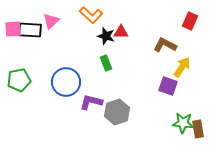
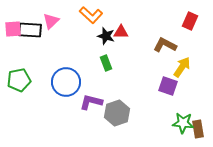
gray hexagon: moved 1 px down
